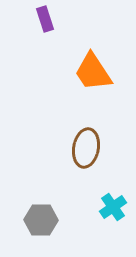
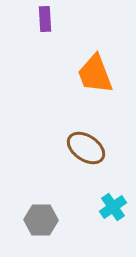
purple rectangle: rotated 15 degrees clockwise
orange trapezoid: moved 2 px right, 2 px down; rotated 12 degrees clockwise
brown ellipse: rotated 66 degrees counterclockwise
